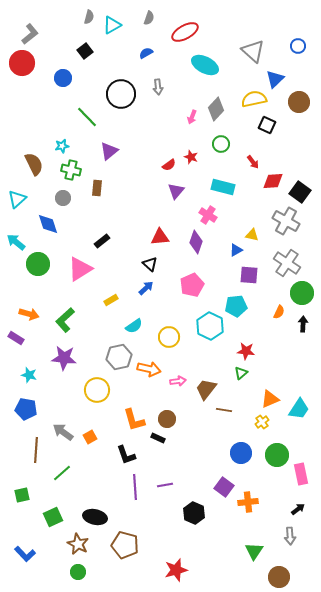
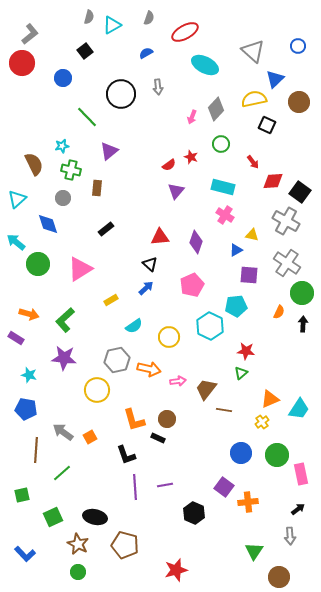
pink cross at (208, 215): moved 17 px right
black rectangle at (102, 241): moved 4 px right, 12 px up
gray hexagon at (119, 357): moved 2 px left, 3 px down
